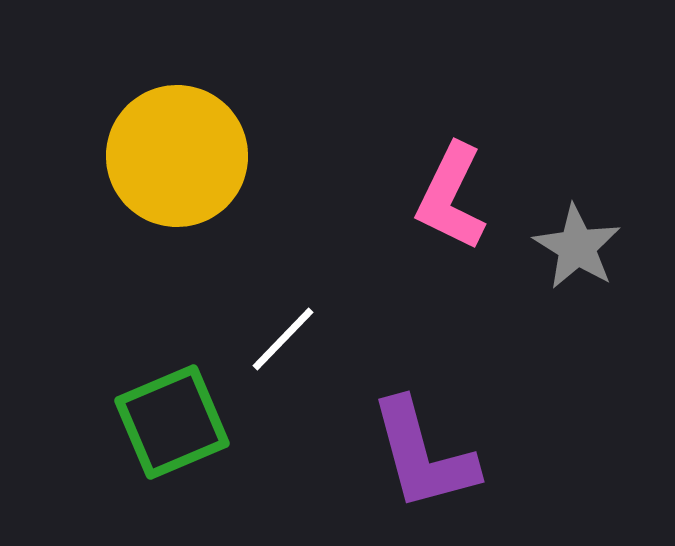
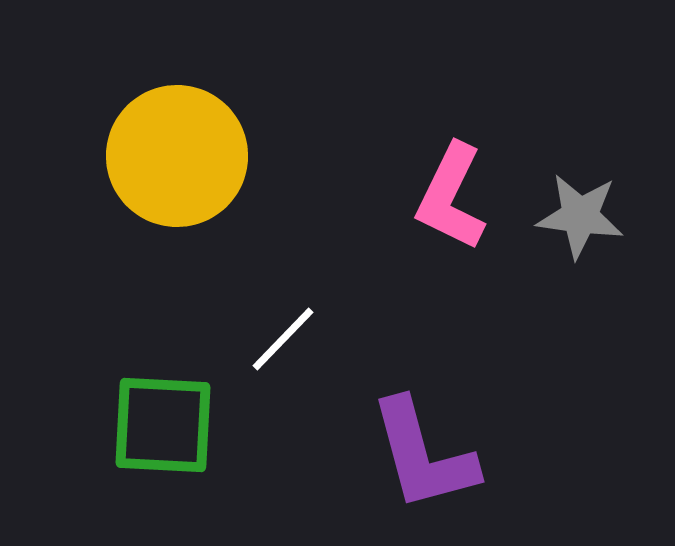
gray star: moved 3 px right, 31 px up; rotated 24 degrees counterclockwise
green square: moved 9 px left, 3 px down; rotated 26 degrees clockwise
